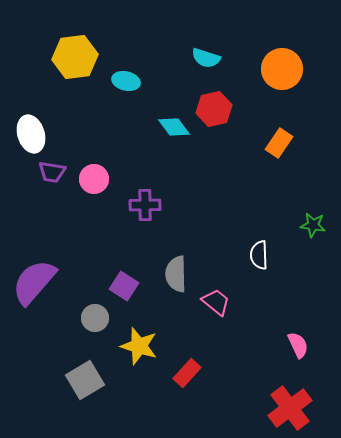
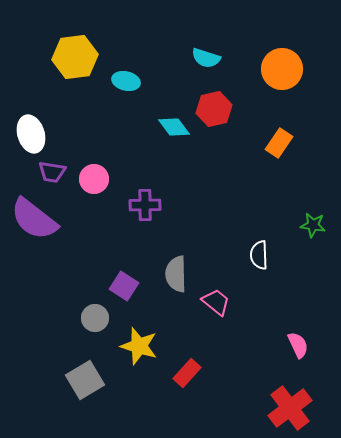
purple semicircle: moved 63 px up; rotated 93 degrees counterclockwise
